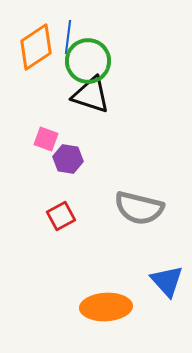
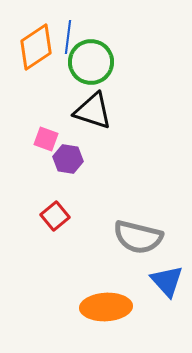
green circle: moved 3 px right, 1 px down
black triangle: moved 2 px right, 16 px down
gray semicircle: moved 1 px left, 29 px down
red square: moved 6 px left; rotated 12 degrees counterclockwise
